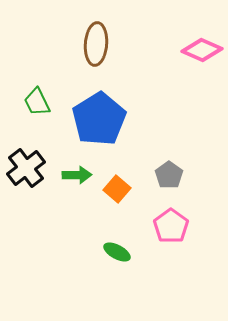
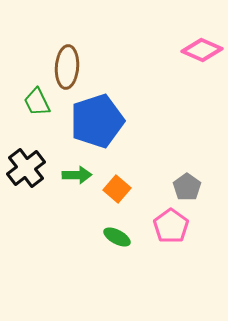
brown ellipse: moved 29 px left, 23 px down
blue pentagon: moved 2 px left, 2 px down; rotated 14 degrees clockwise
gray pentagon: moved 18 px right, 12 px down
green ellipse: moved 15 px up
